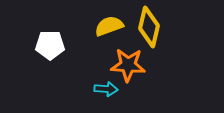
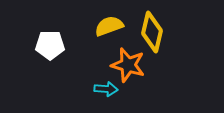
yellow diamond: moved 3 px right, 5 px down
orange star: rotated 12 degrees clockwise
